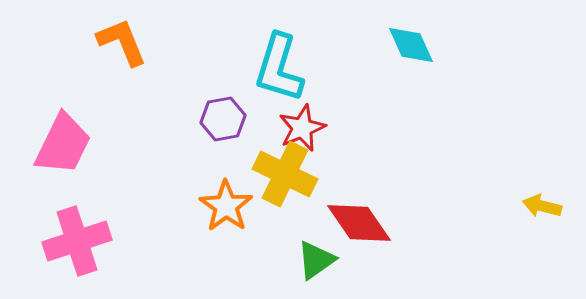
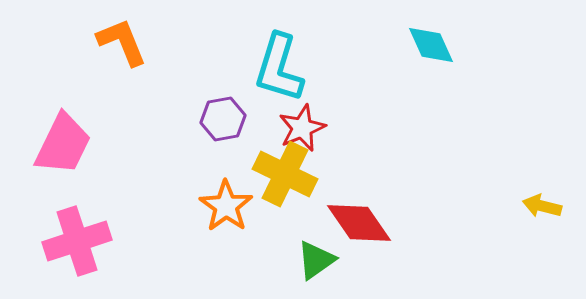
cyan diamond: moved 20 px right
